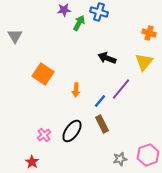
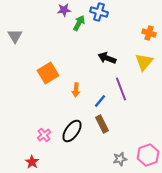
orange square: moved 5 px right, 1 px up; rotated 25 degrees clockwise
purple line: rotated 60 degrees counterclockwise
